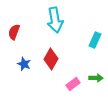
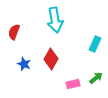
cyan rectangle: moved 4 px down
green arrow: rotated 40 degrees counterclockwise
pink rectangle: rotated 24 degrees clockwise
